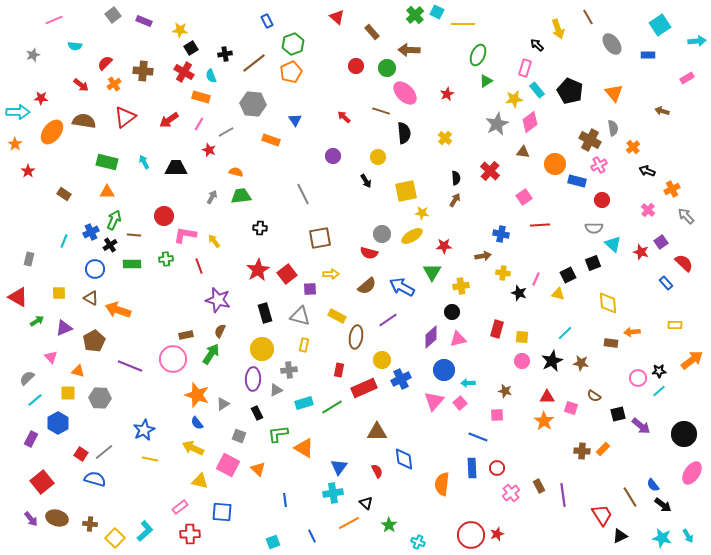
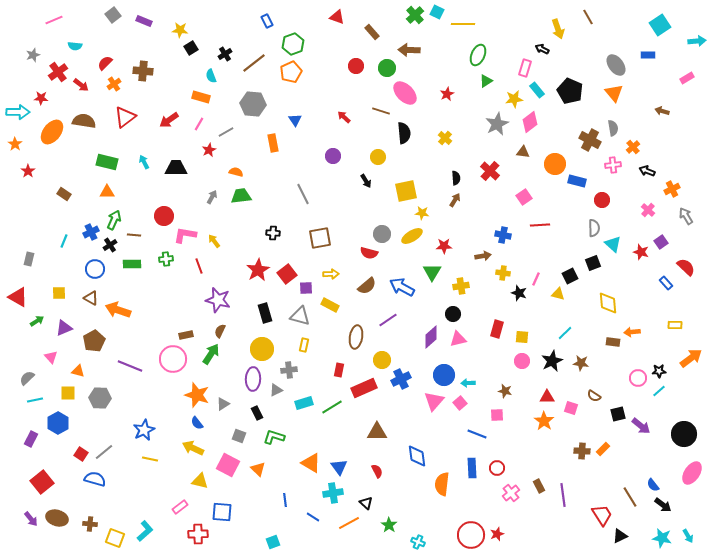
red triangle at (337, 17): rotated 21 degrees counterclockwise
gray ellipse at (612, 44): moved 4 px right, 21 px down
black arrow at (537, 45): moved 5 px right, 4 px down; rotated 16 degrees counterclockwise
black cross at (225, 54): rotated 24 degrees counterclockwise
red cross at (184, 72): moved 126 px left; rotated 24 degrees clockwise
orange rectangle at (271, 140): moved 2 px right, 3 px down; rotated 60 degrees clockwise
red star at (209, 150): rotated 24 degrees clockwise
pink cross at (599, 165): moved 14 px right; rotated 21 degrees clockwise
gray arrow at (686, 216): rotated 12 degrees clockwise
black cross at (260, 228): moved 13 px right, 5 px down
gray semicircle at (594, 228): rotated 90 degrees counterclockwise
blue cross at (501, 234): moved 2 px right, 1 px down
red semicircle at (684, 263): moved 2 px right, 4 px down
black square at (568, 275): moved 2 px right, 1 px down
purple square at (310, 289): moved 4 px left, 1 px up
black circle at (452, 312): moved 1 px right, 2 px down
yellow rectangle at (337, 316): moved 7 px left, 11 px up
brown rectangle at (611, 343): moved 2 px right, 1 px up
orange arrow at (692, 360): moved 1 px left, 2 px up
blue circle at (444, 370): moved 5 px down
cyan line at (35, 400): rotated 28 degrees clockwise
green L-shape at (278, 434): moved 4 px left, 3 px down; rotated 25 degrees clockwise
blue line at (478, 437): moved 1 px left, 3 px up
orange triangle at (304, 448): moved 7 px right, 15 px down
blue diamond at (404, 459): moved 13 px right, 3 px up
blue triangle at (339, 467): rotated 12 degrees counterclockwise
red cross at (190, 534): moved 8 px right
blue line at (312, 536): moved 1 px right, 19 px up; rotated 32 degrees counterclockwise
yellow square at (115, 538): rotated 24 degrees counterclockwise
